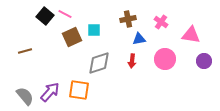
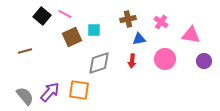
black square: moved 3 px left
